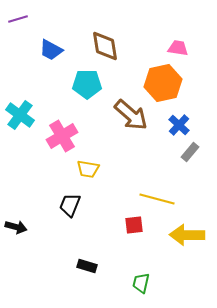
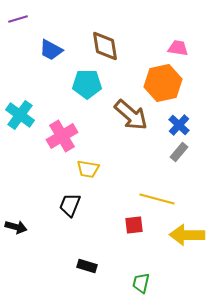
gray rectangle: moved 11 px left
